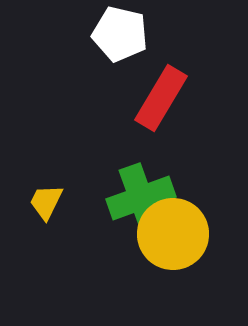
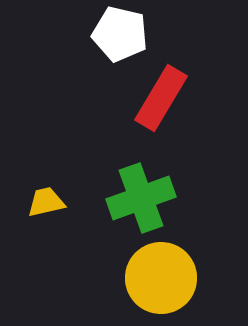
yellow trapezoid: rotated 51 degrees clockwise
yellow circle: moved 12 px left, 44 px down
